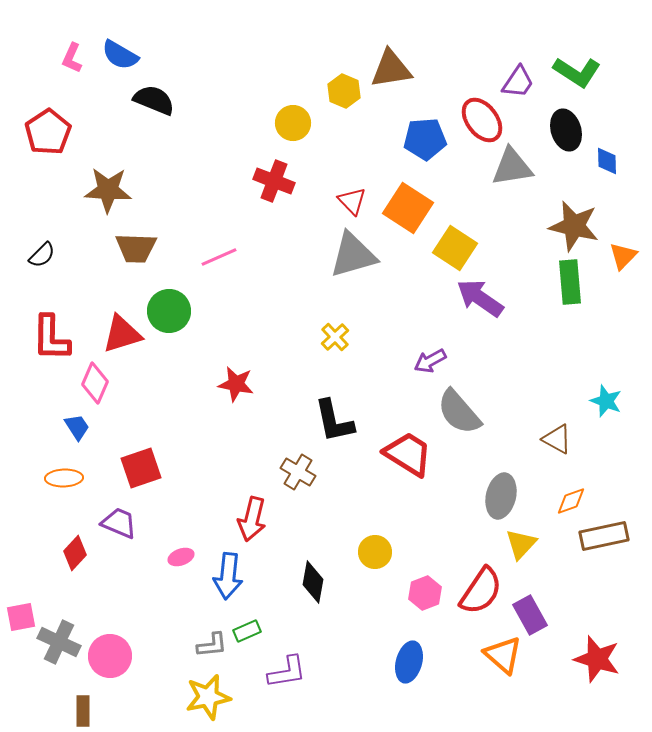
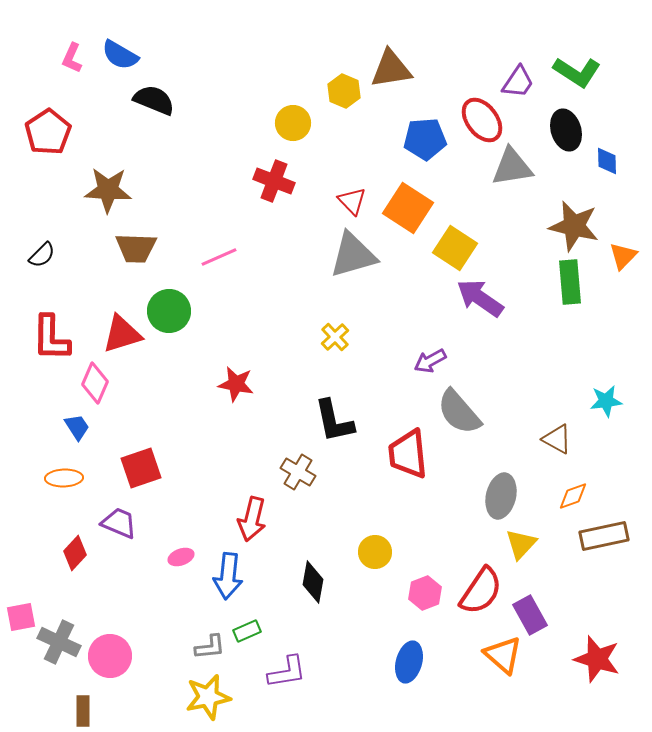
cyan star at (606, 401): rotated 28 degrees counterclockwise
red trapezoid at (408, 454): rotated 128 degrees counterclockwise
orange diamond at (571, 501): moved 2 px right, 5 px up
gray L-shape at (212, 645): moved 2 px left, 2 px down
